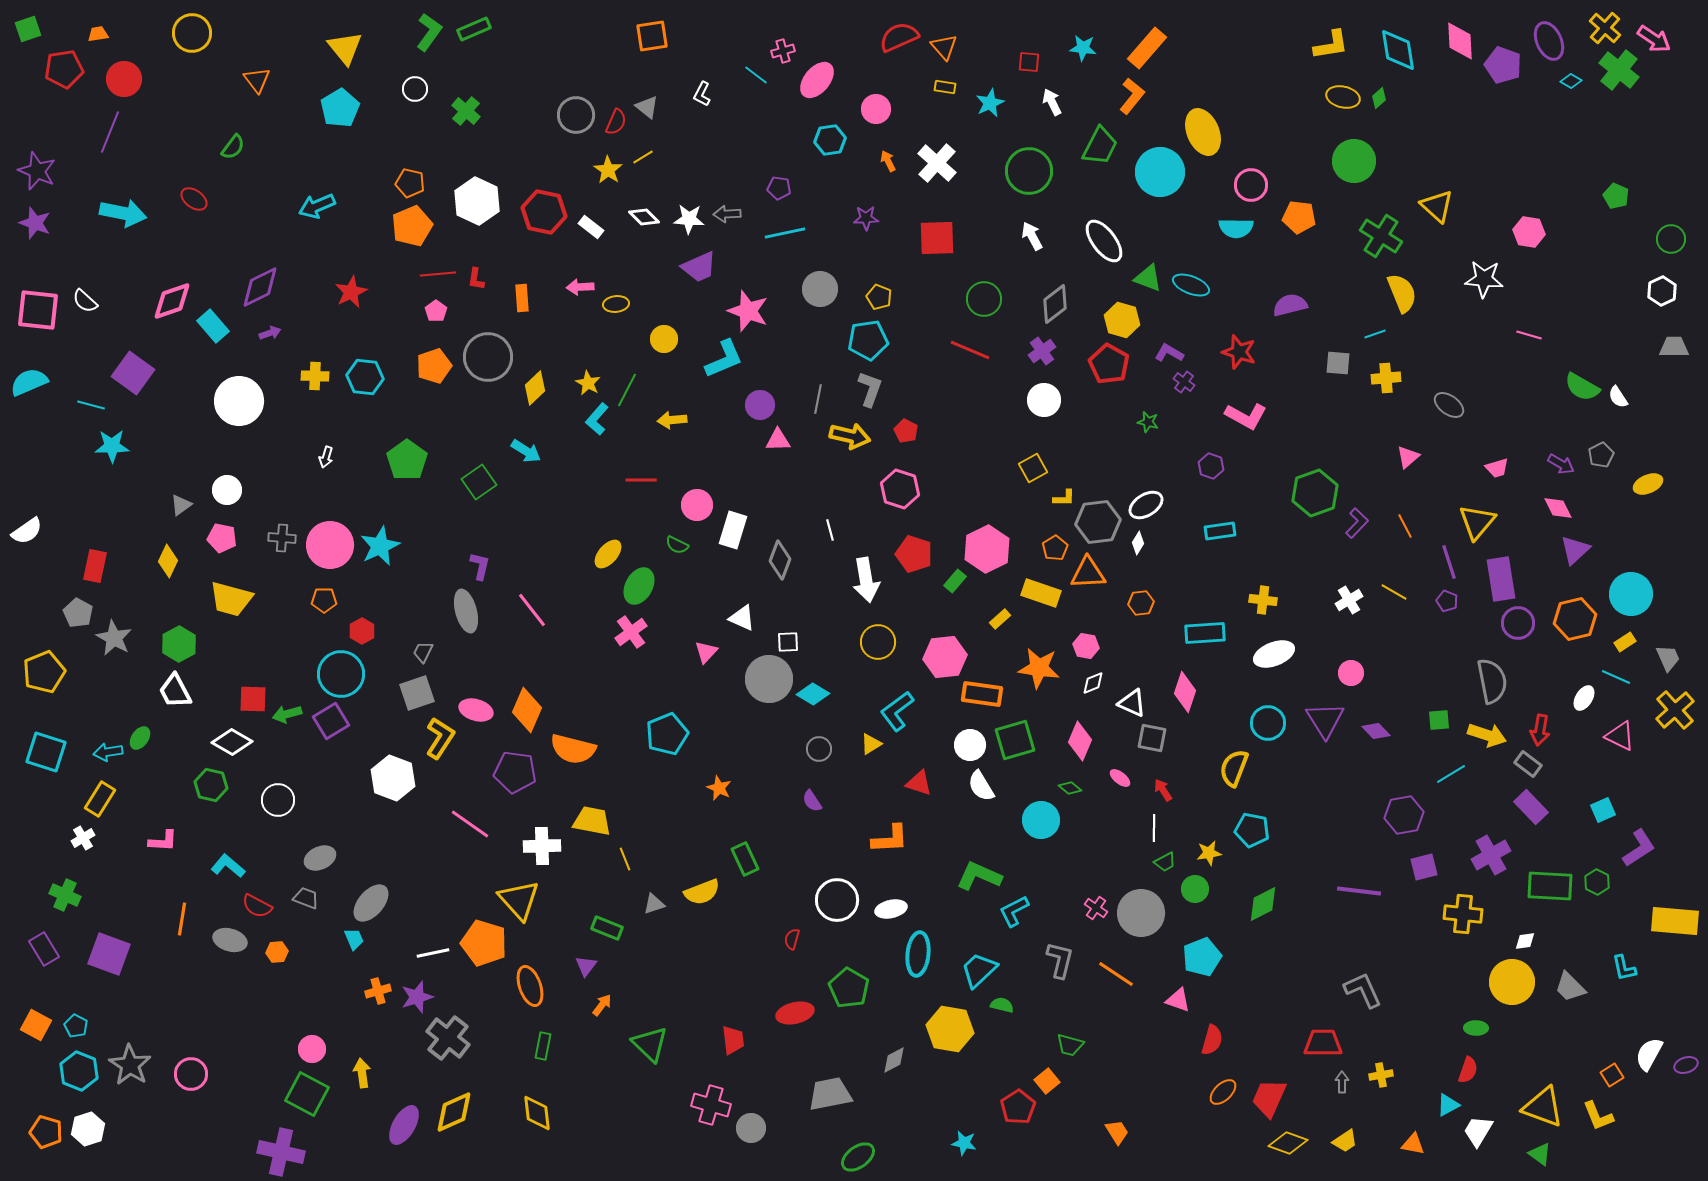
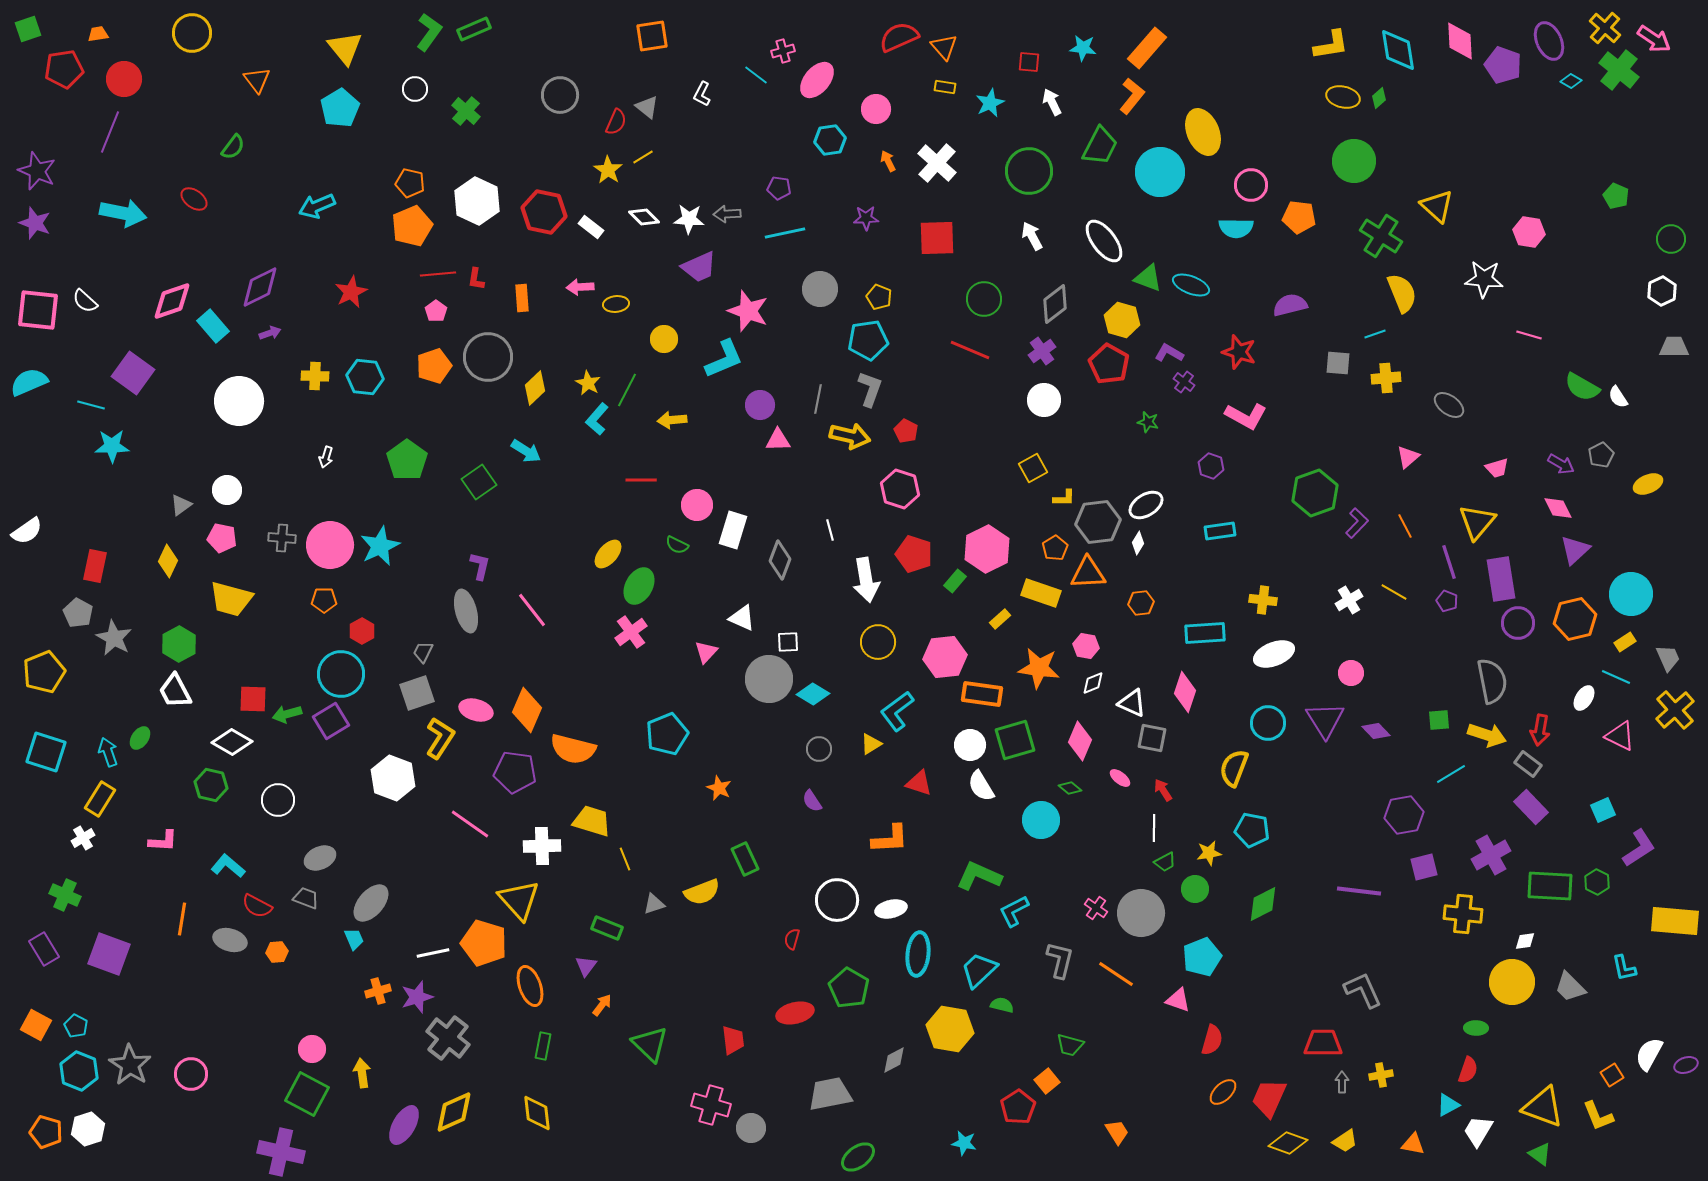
gray circle at (576, 115): moved 16 px left, 20 px up
cyan arrow at (108, 752): rotated 80 degrees clockwise
yellow trapezoid at (592, 821): rotated 6 degrees clockwise
